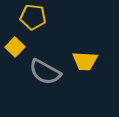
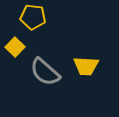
yellow trapezoid: moved 1 px right, 5 px down
gray semicircle: rotated 12 degrees clockwise
